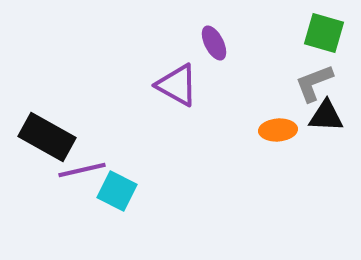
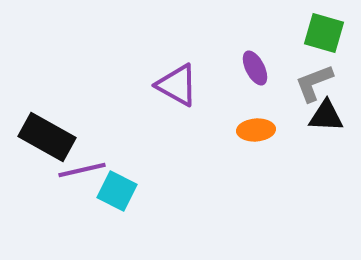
purple ellipse: moved 41 px right, 25 px down
orange ellipse: moved 22 px left
